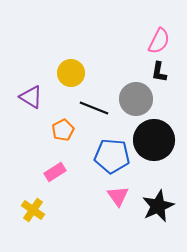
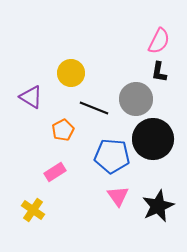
black circle: moved 1 px left, 1 px up
